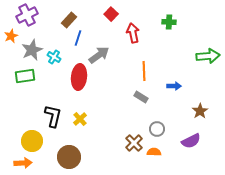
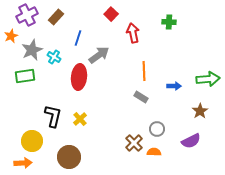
brown rectangle: moved 13 px left, 3 px up
green arrow: moved 23 px down
